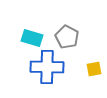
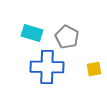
cyan rectangle: moved 5 px up
